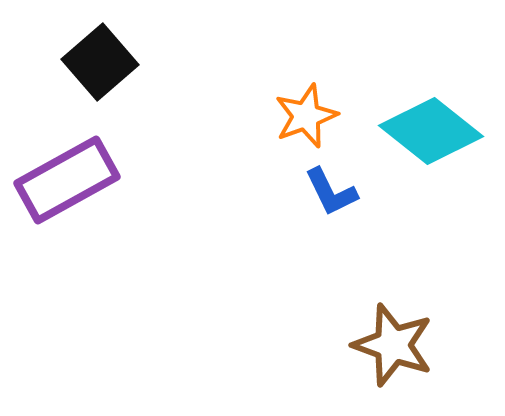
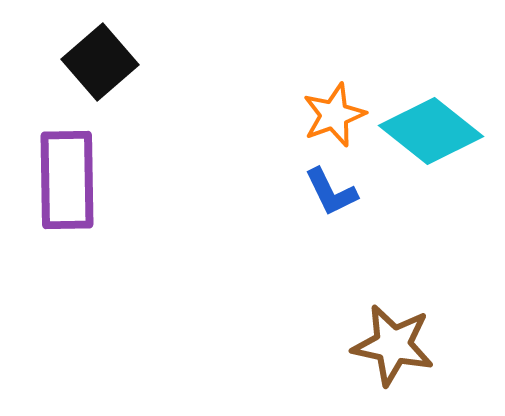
orange star: moved 28 px right, 1 px up
purple rectangle: rotated 62 degrees counterclockwise
brown star: rotated 8 degrees counterclockwise
